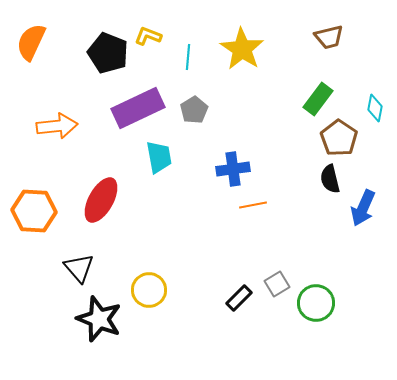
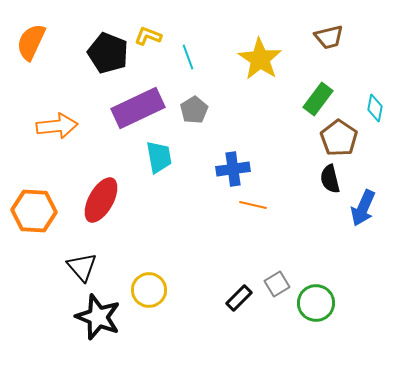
yellow star: moved 18 px right, 10 px down
cyan line: rotated 25 degrees counterclockwise
orange line: rotated 24 degrees clockwise
black triangle: moved 3 px right, 1 px up
black star: moved 1 px left, 2 px up
